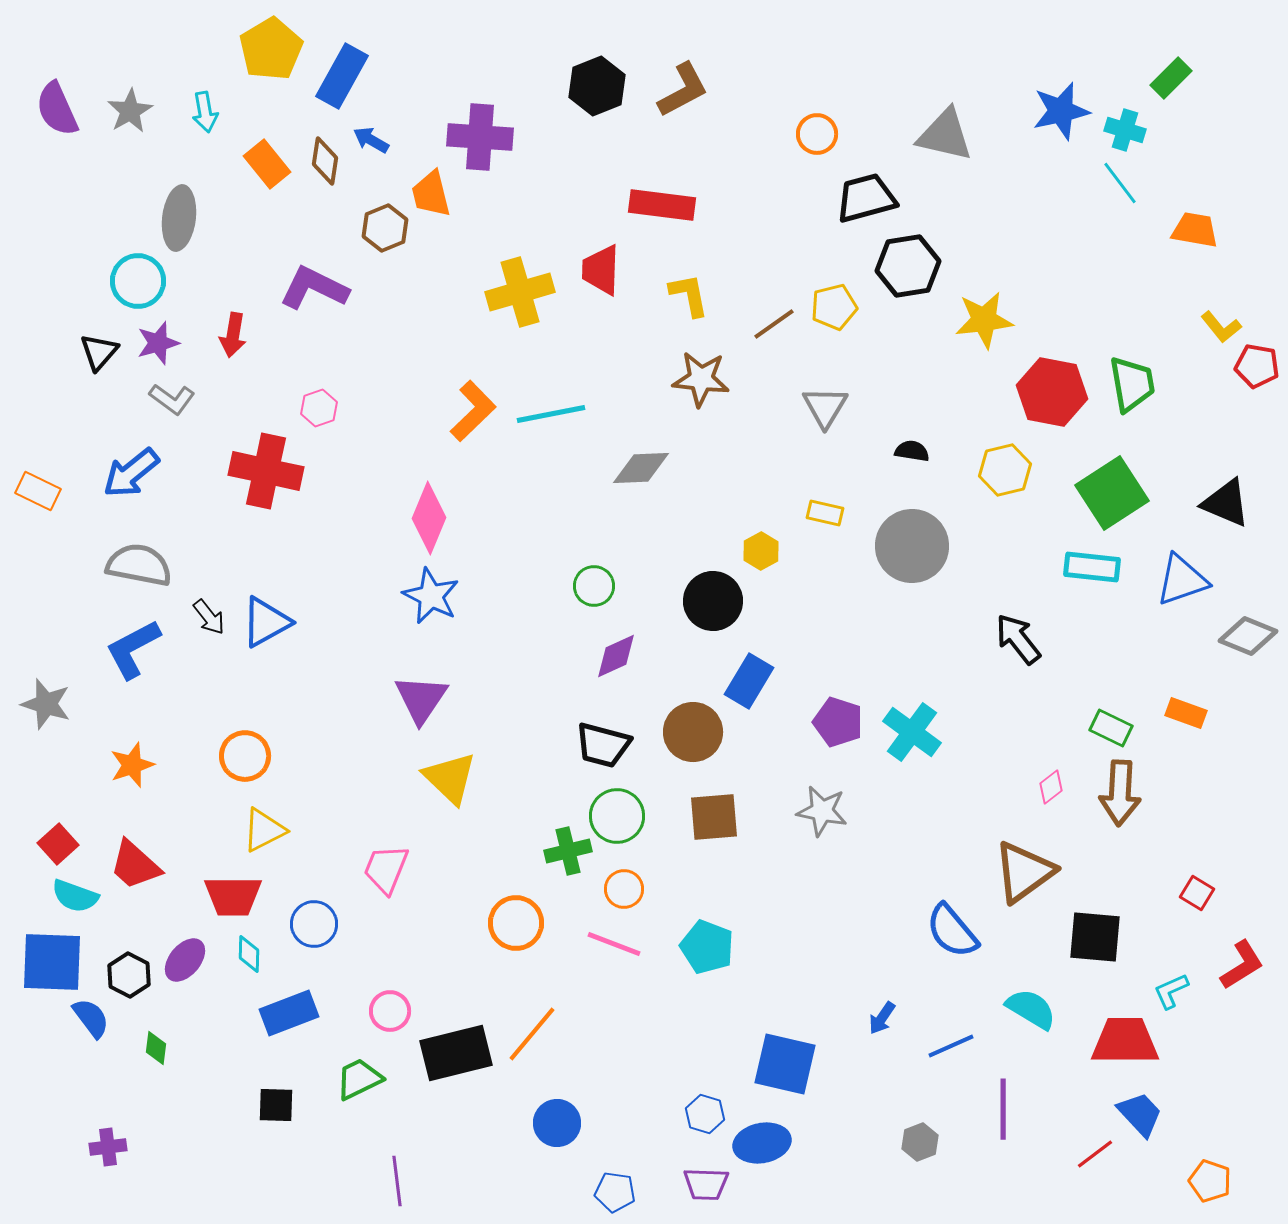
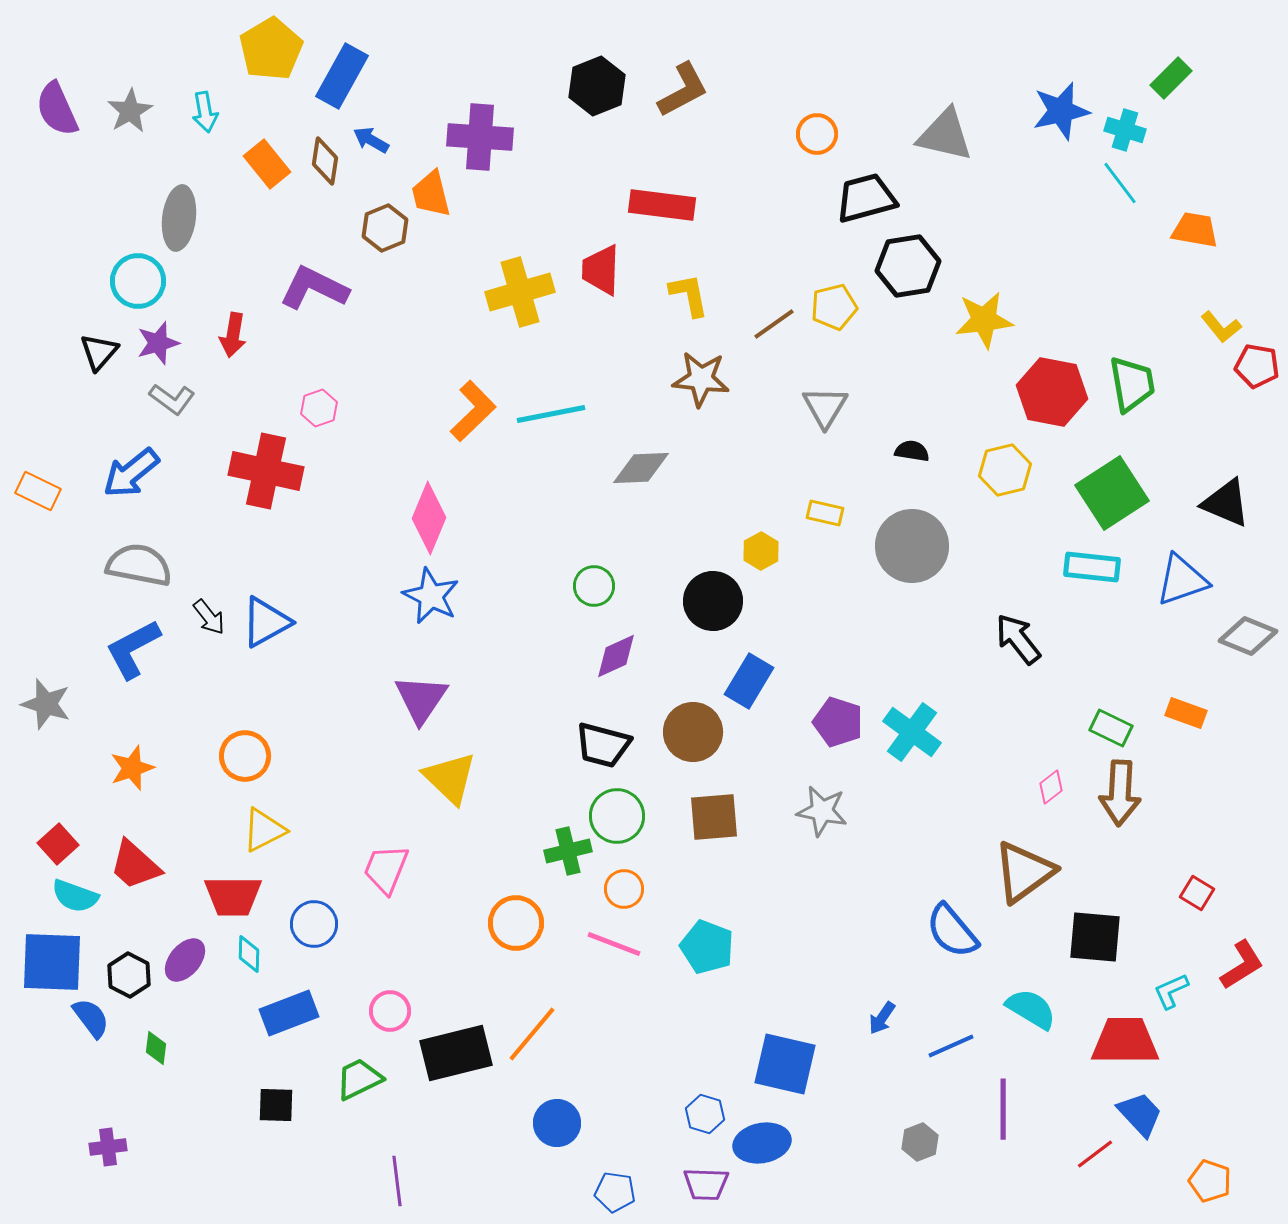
orange star at (132, 765): moved 3 px down
